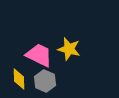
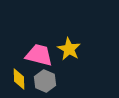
yellow star: rotated 15 degrees clockwise
pink trapezoid: rotated 12 degrees counterclockwise
